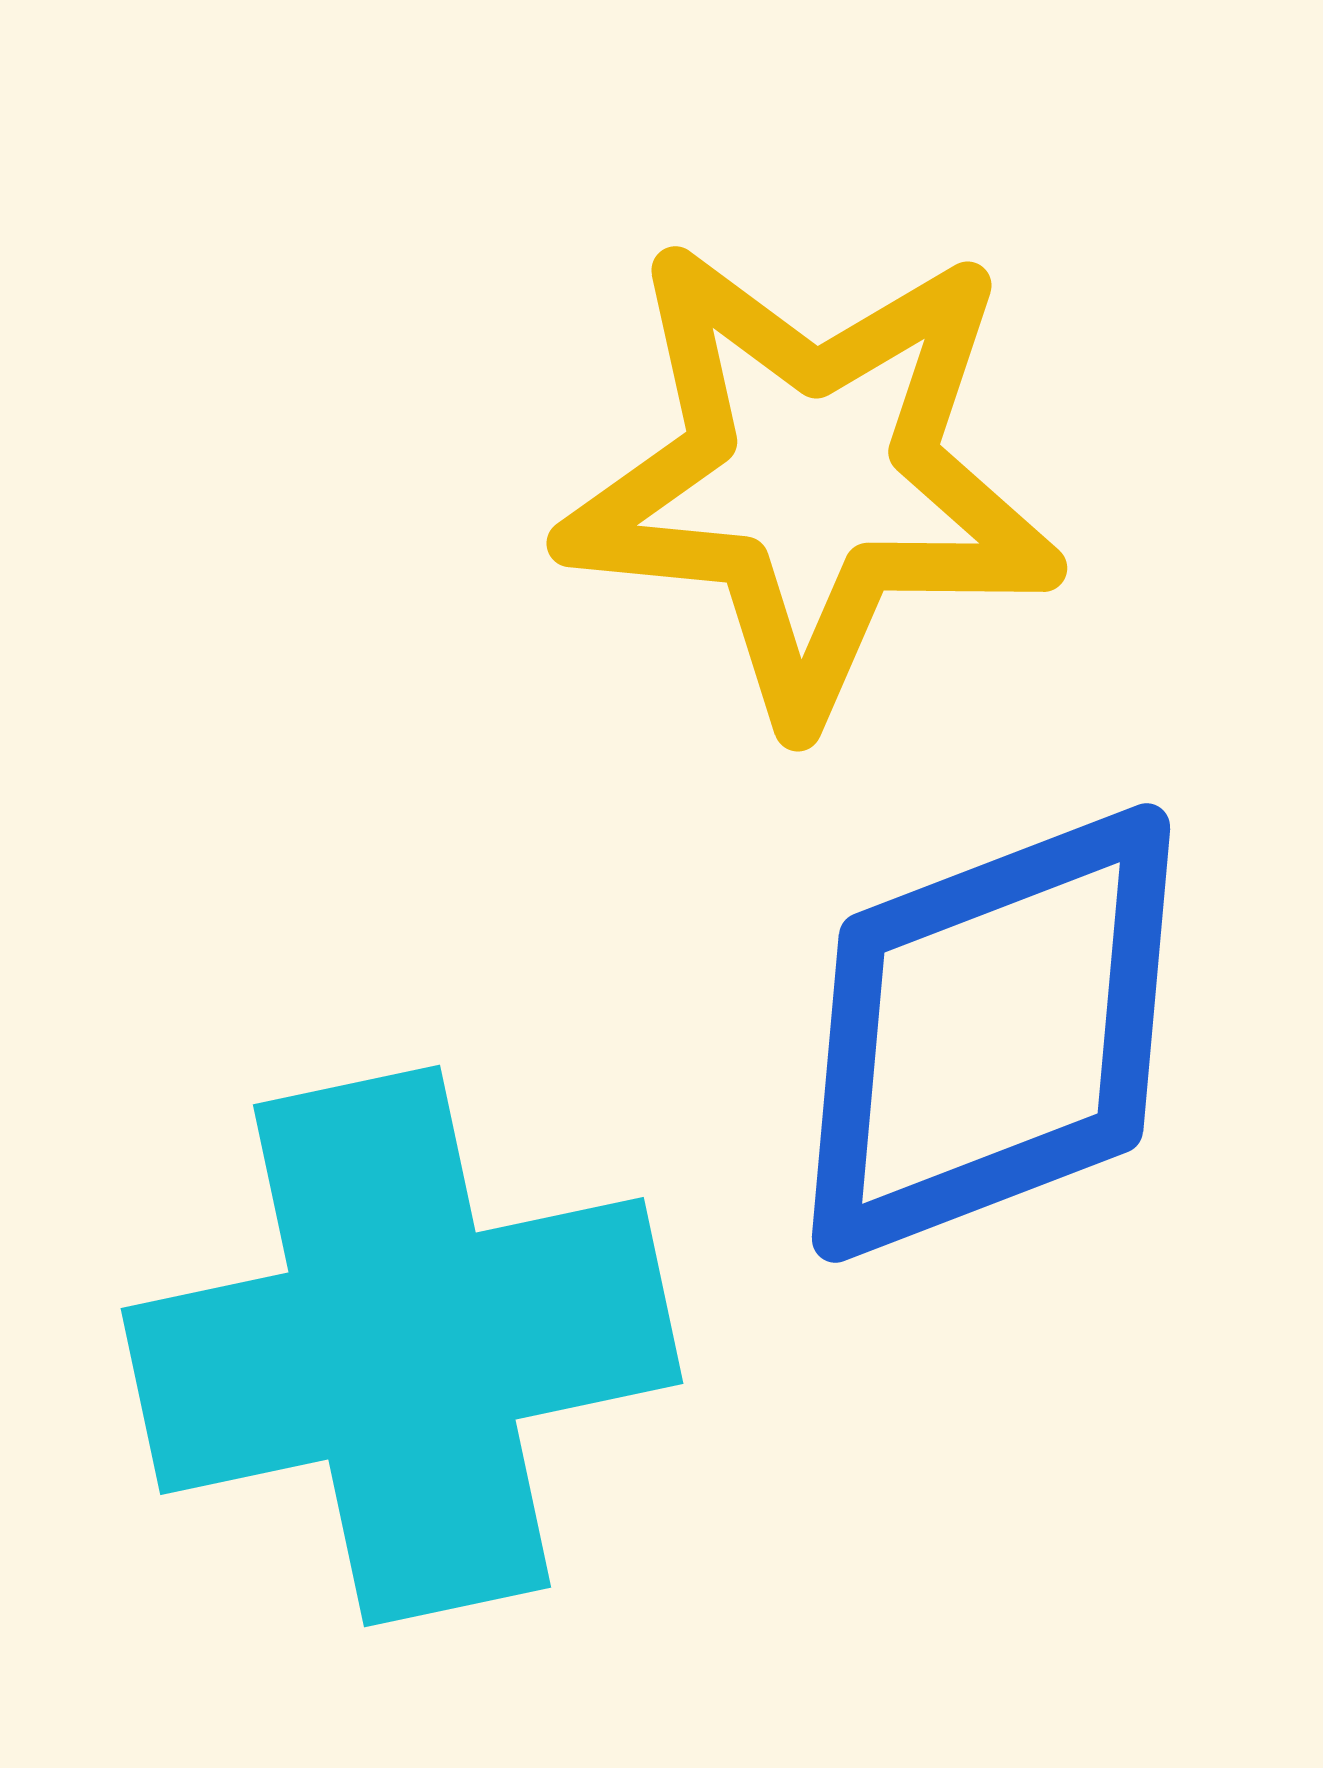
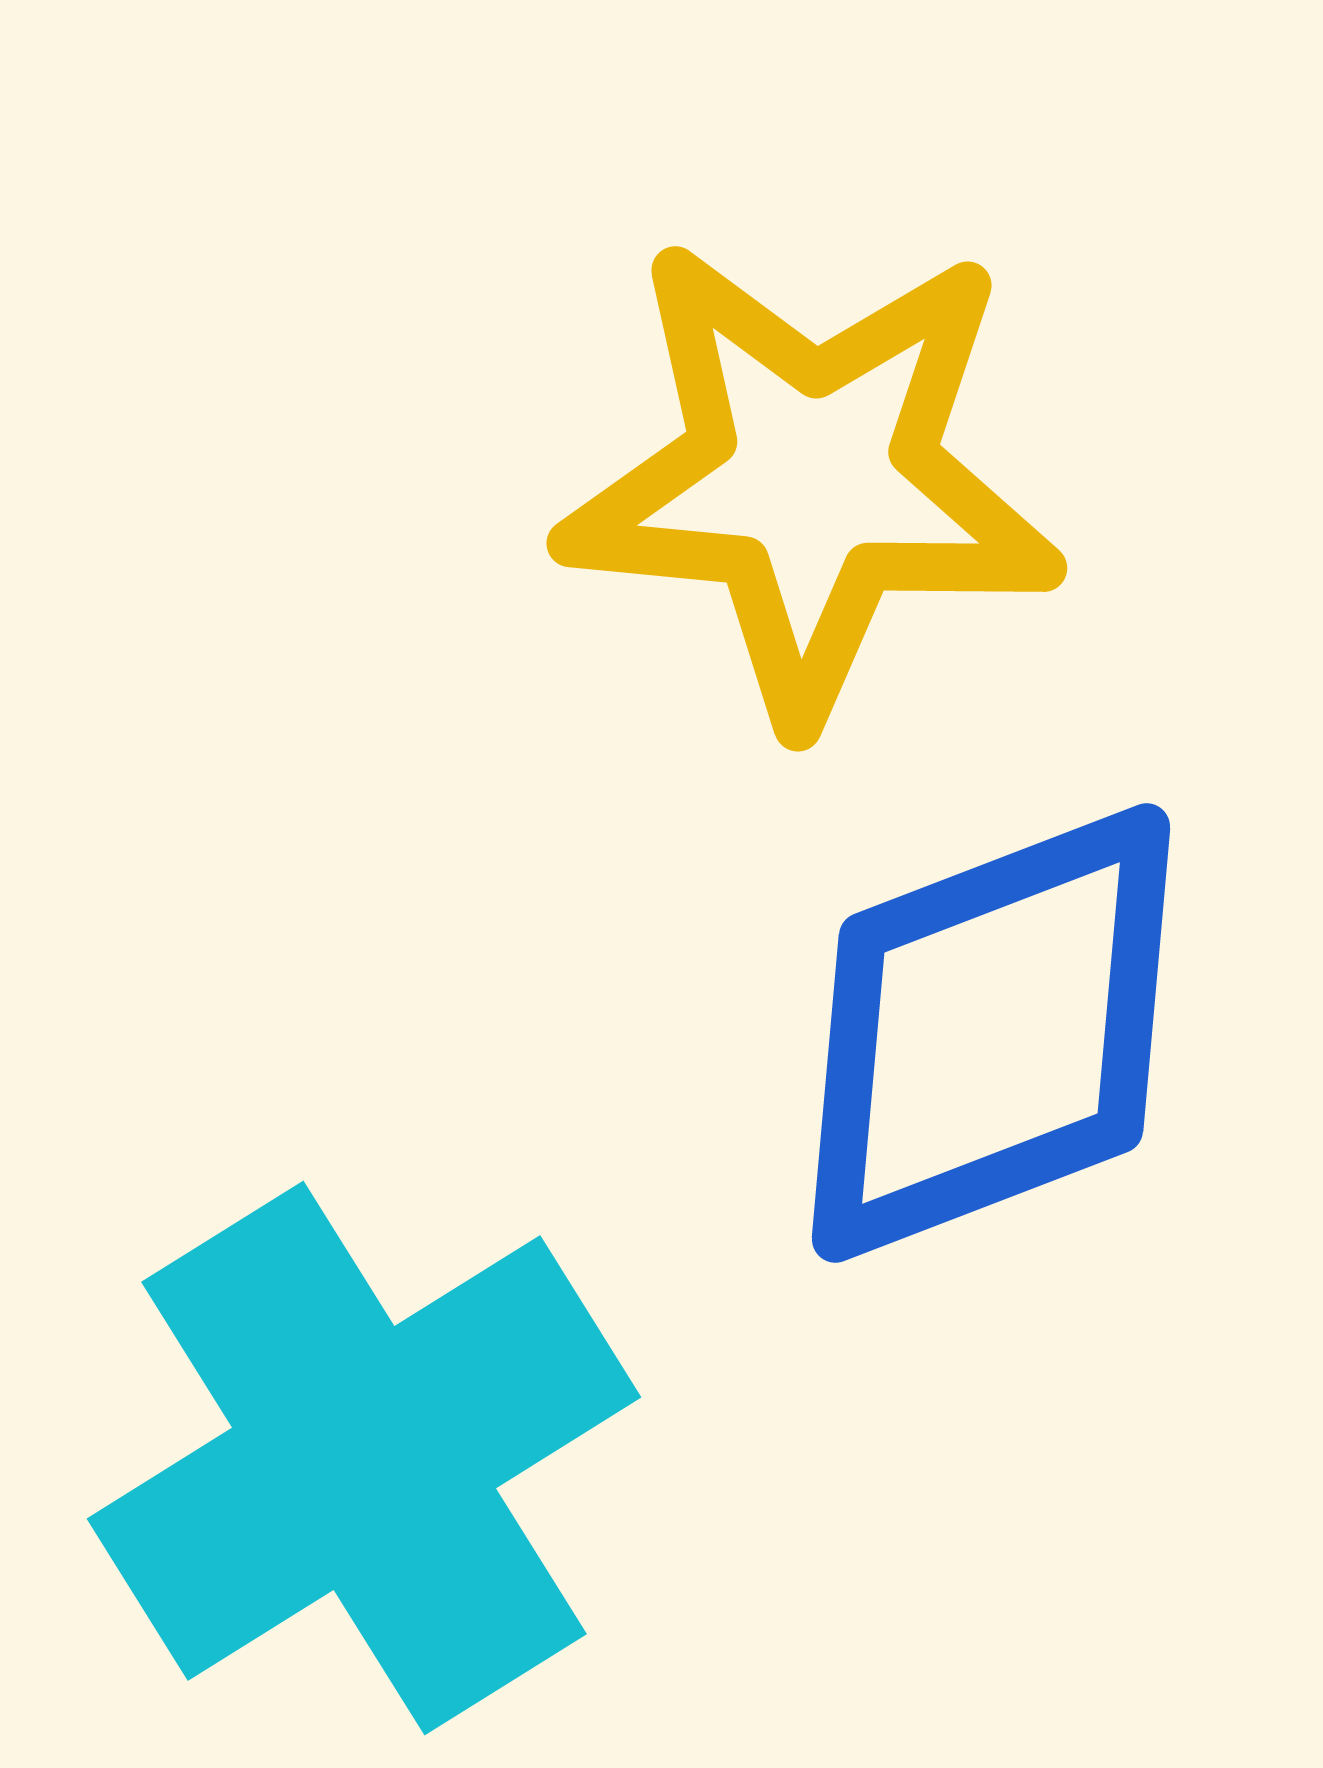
cyan cross: moved 38 px left, 112 px down; rotated 20 degrees counterclockwise
